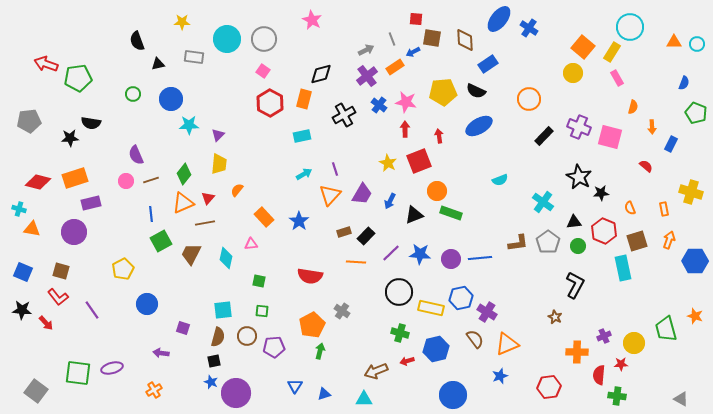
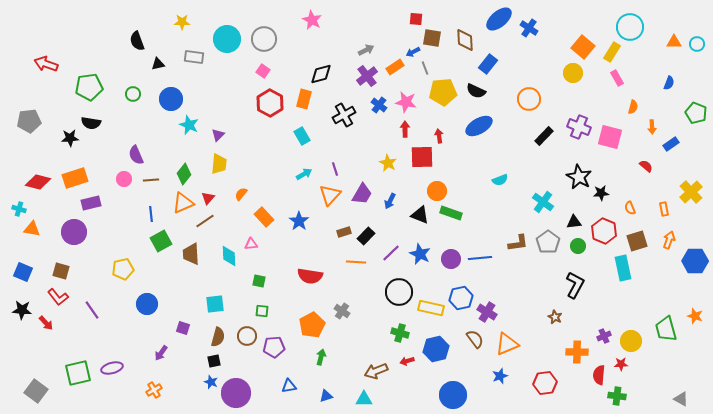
blue ellipse at (499, 19): rotated 12 degrees clockwise
gray line at (392, 39): moved 33 px right, 29 px down
blue rectangle at (488, 64): rotated 18 degrees counterclockwise
green pentagon at (78, 78): moved 11 px right, 9 px down
blue semicircle at (684, 83): moved 15 px left
cyan star at (189, 125): rotated 24 degrees clockwise
cyan rectangle at (302, 136): rotated 72 degrees clockwise
blue rectangle at (671, 144): rotated 28 degrees clockwise
red square at (419, 161): moved 3 px right, 4 px up; rotated 20 degrees clockwise
brown line at (151, 180): rotated 14 degrees clockwise
pink circle at (126, 181): moved 2 px left, 2 px up
orange semicircle at (237, 190): moved 4 px right, 4 px down
yellow cross at (691, 192): rotated 30 degrees clockwise
black triangle at (414, 215): moved 6 px right; rotated 42 degrees clockwise
brown line at (205, 223): moved 2 px up; rotated 24 degrees counterclockwise
brown trapezoid at (191, 254): rotated 30 degrees counterclockwise
blue star at (420, 254): rotated 20 degrees clockwise
cyan diamond at (226, 258): moved 3 px right, 2 px up; rotated 15 degrees counterclockwise
yellow pentagon at (123, 269): rotated 15 degrees clockwise
cyan square at (223, 310): moved 8 px left, 6 px up
yellow circle at (634, 343): moved 3 px left, 2 px up
green arrow at (320, 351): moved 1 px right, 6 px down
purple arrow at (161, 353): rotated 63 degrees counterclockwise
green square at (78, 373): rotated 20 degrees counterclockwise
blue triangle at (295, 386): moved 6 px left; rotated 49 degrees clockwise
red hexagon at (549, 387): moved 4 px left, 4 px up
blue triangle at (324, 394): moved 2 px right, 2 px down
